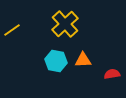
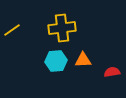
yellow cross: moved 3 px left, 4 px down; rotated 36 degrees clockwise
cyan hexagon: rotated 15 degrees counterclockwise
red semicircle: moved 2 px up
